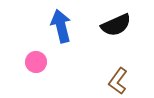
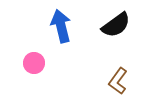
black semicircle: rotated 12 degrees counterclockwise
pink circle: moved 2 px left, 1 px down
